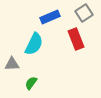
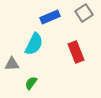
red rectangle: moved 13 px down
